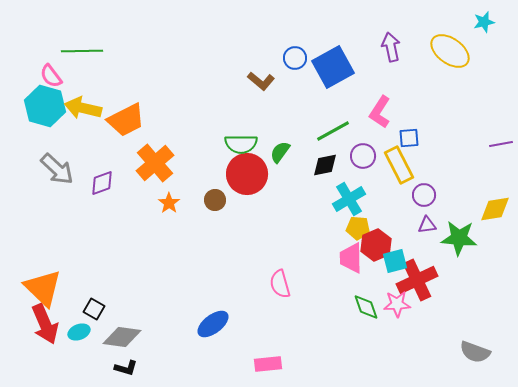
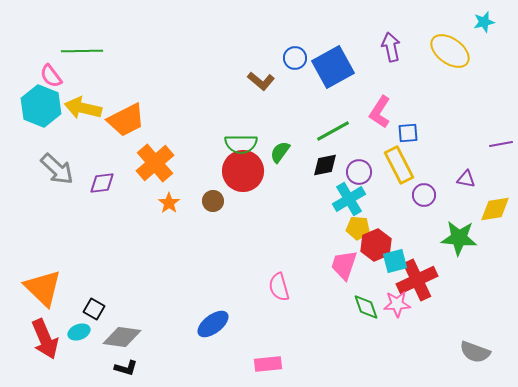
cyan hexagon at (45, 106): moved 4 px left; rotated 6 degrees clockwise
blue square at (409, 138): moved 1 px left, 5 px up
purple circle at (363, 156): moved 4 px left, 16 px down
red circle at (247, 174): moved 4 px left, 3 px up
purple diamond at (102, 183): rotated 12 degrees clockwise
brown circle at (215, 200): moved 2 px left, 1 px down
purple triangle at (427, 225): moved 39 px right, 46 px up; rotated 18 degrees clockwise
pink trapezoid at (351, 258): moved 7 px left, 7 px down; rotated 20 degrees clockwise
pink semicircle at (280, 284): moved 1 px left, 3 px down
red arrow at (45, 324): moved 15 px down
